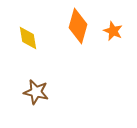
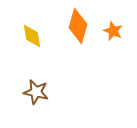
yellow diamond: moved 4 px right, 2 px up
